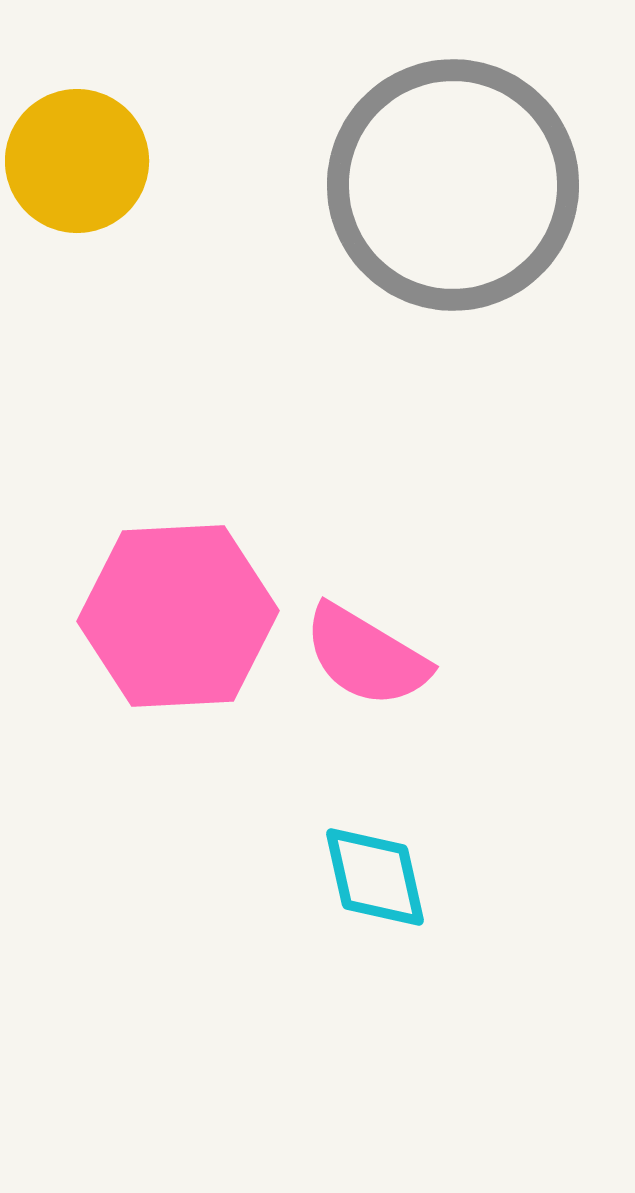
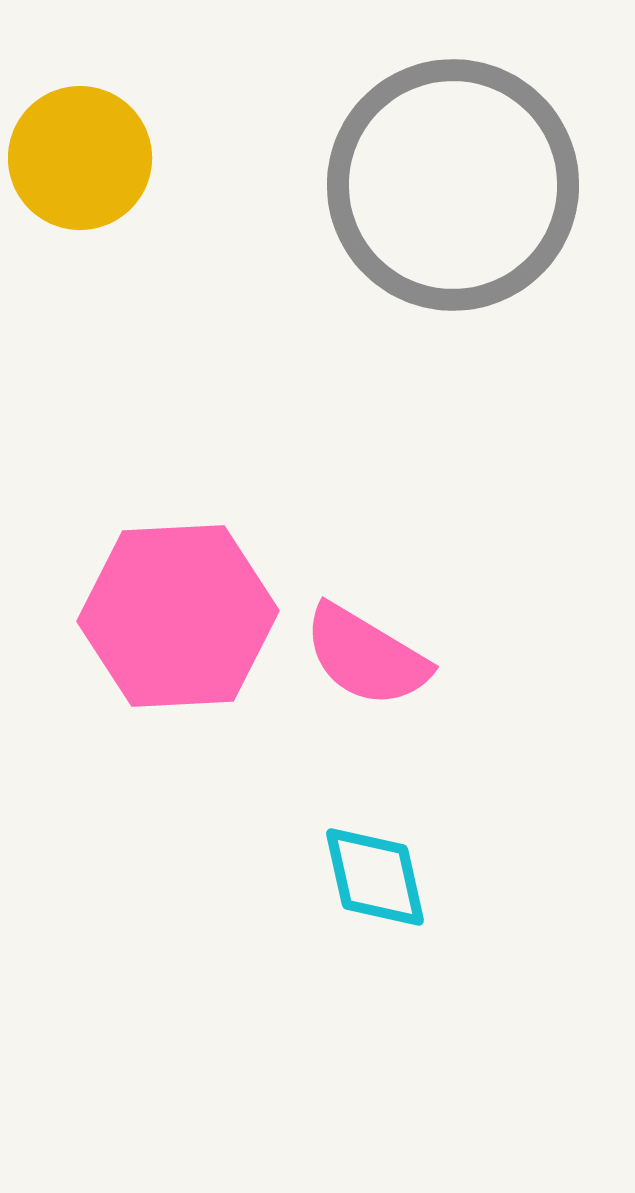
yellow circle: moved 3 px right, 3 px up
